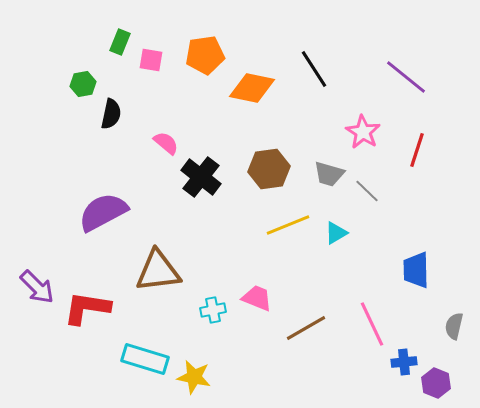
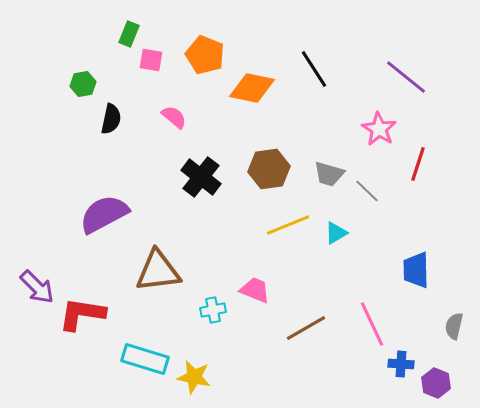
green rectangle: moved 9 px right, 8 px up
orange pentagon: rotated 30 degrees clockwise
black semicircle: moved 5 px down
pink star: moved 16 px right, 3 px up
pink semicircle: moved 8 px right, 26 px up
red line: moved 1 px right, 14 px down
purple semicircle: moved 1 px right, 2 px down
pink trapezoid: moved 2 px left, 8 px up
red L-shape: moved 5 px left, 6 px down
blue cross: moved 3 px left, 2 px down; rotated 10 degrees clockwise
